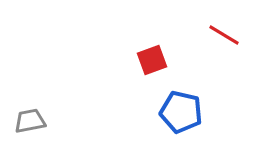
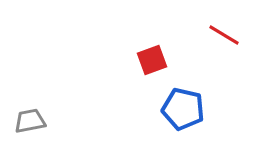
blue pentagon: moved 2 px right, 3 px up
